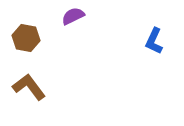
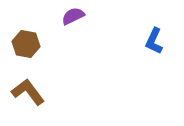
brown hexagon: moved 6 px down
brown L-shape: moved 1 px left, 5 px down
